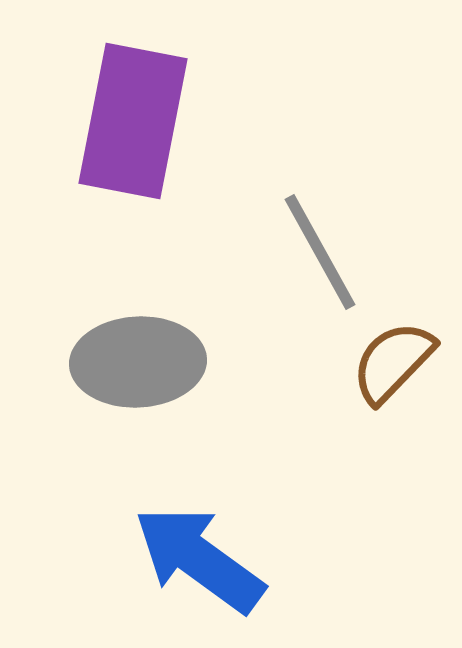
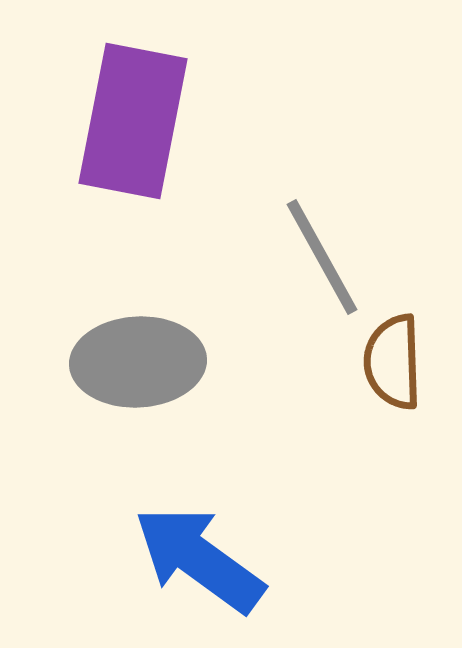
gray line: moved 2 px right, 5 px down
brown semicircle: rotated 46 degrees counterclockwise
